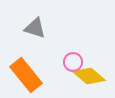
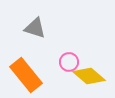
pink circle: moved 4 px left
